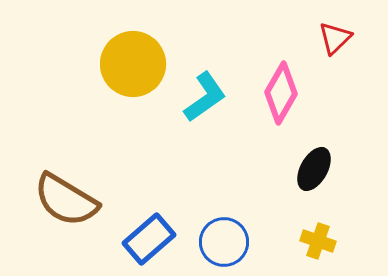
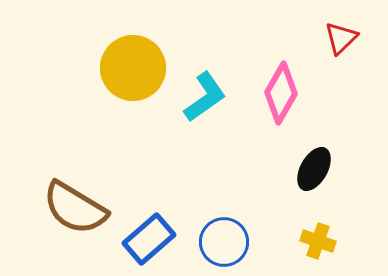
red triangle: moved 6 px right
yellow circle: moved 4 px down
brown semicircle: moved 9 px right, 8 px down
